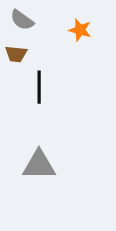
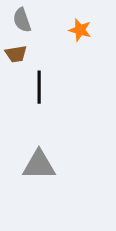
gray semicircle: rotated 35 degrees clockwise
brown trapezoid: rotated 15 degrees counterclockwise
